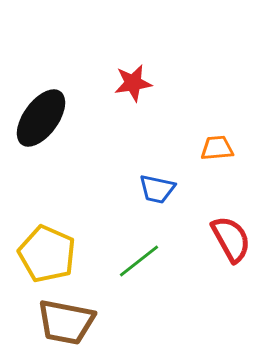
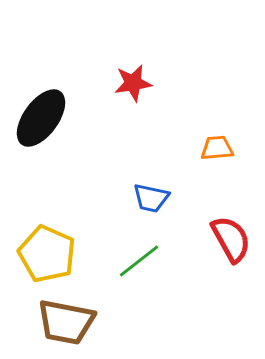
blue trapezoid: moved 6 px left, 9 px down
